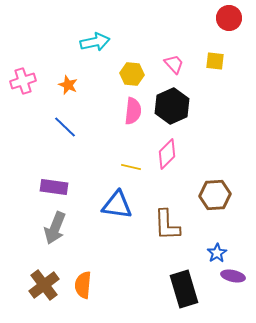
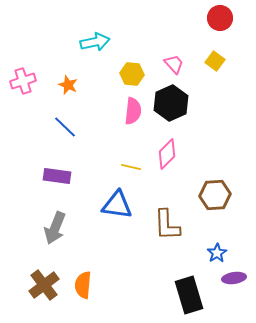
red circle: moved 9 px left
yellow square: rotated 30 degrees clockwise
black hexagon: moved 1 px left, 3 px up
purple rectangle: moved 3 px right, 11 px up
purple ellipse: moved 1 px right, 2 px down; rotated 20 degrees counterclockwise
black rectangle: moved 5 px right, 6 px down
